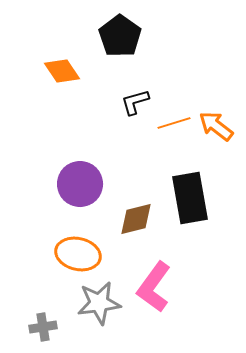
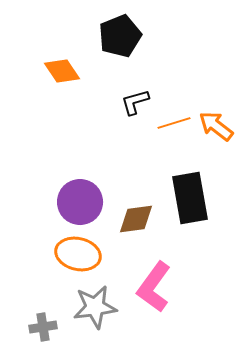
black pentagon: rotated 15 degrees clockwise
purple circle: moved 18 px down
brown diamond: rotated 6 degrees clockwise
gray star: moved 4 px left, 4 px down
